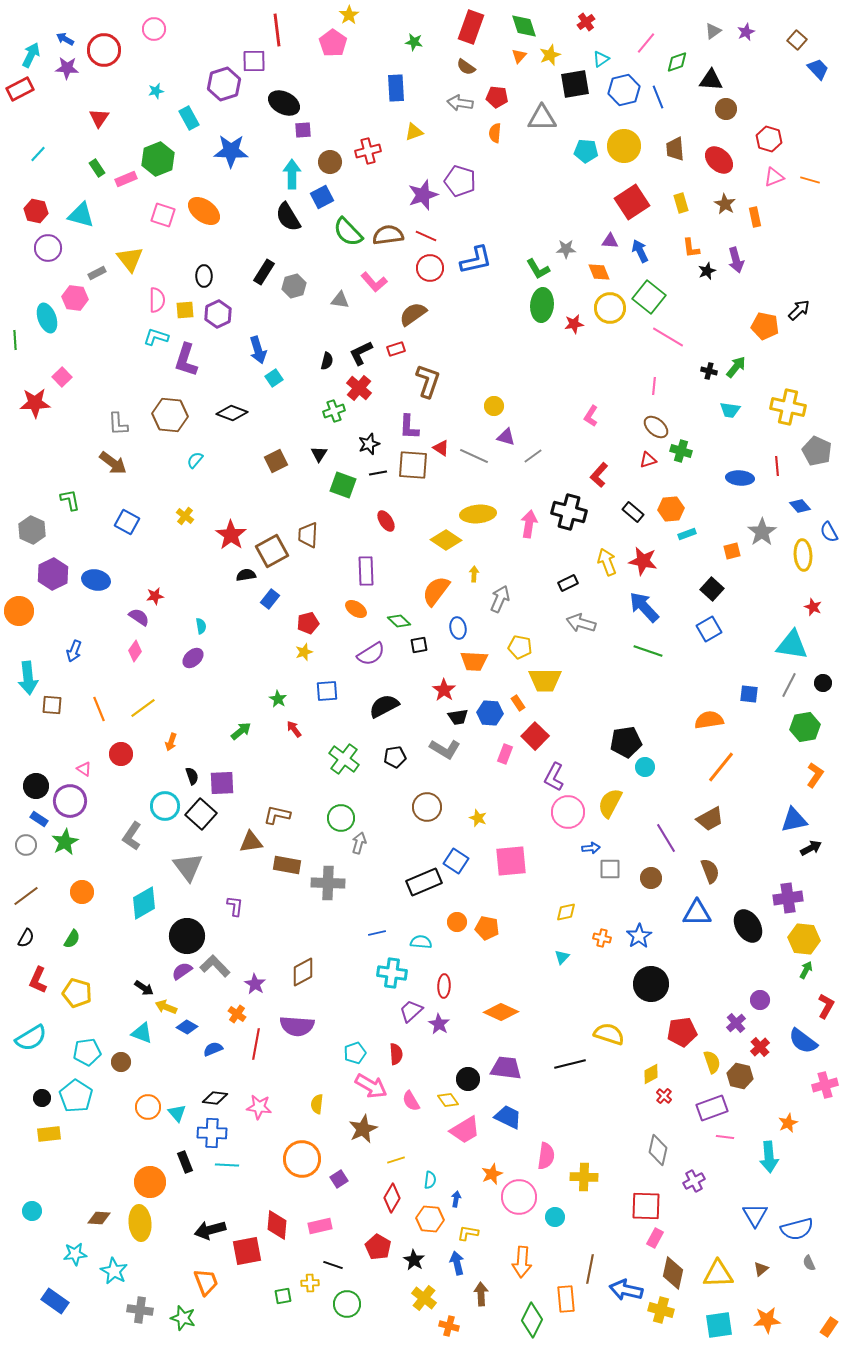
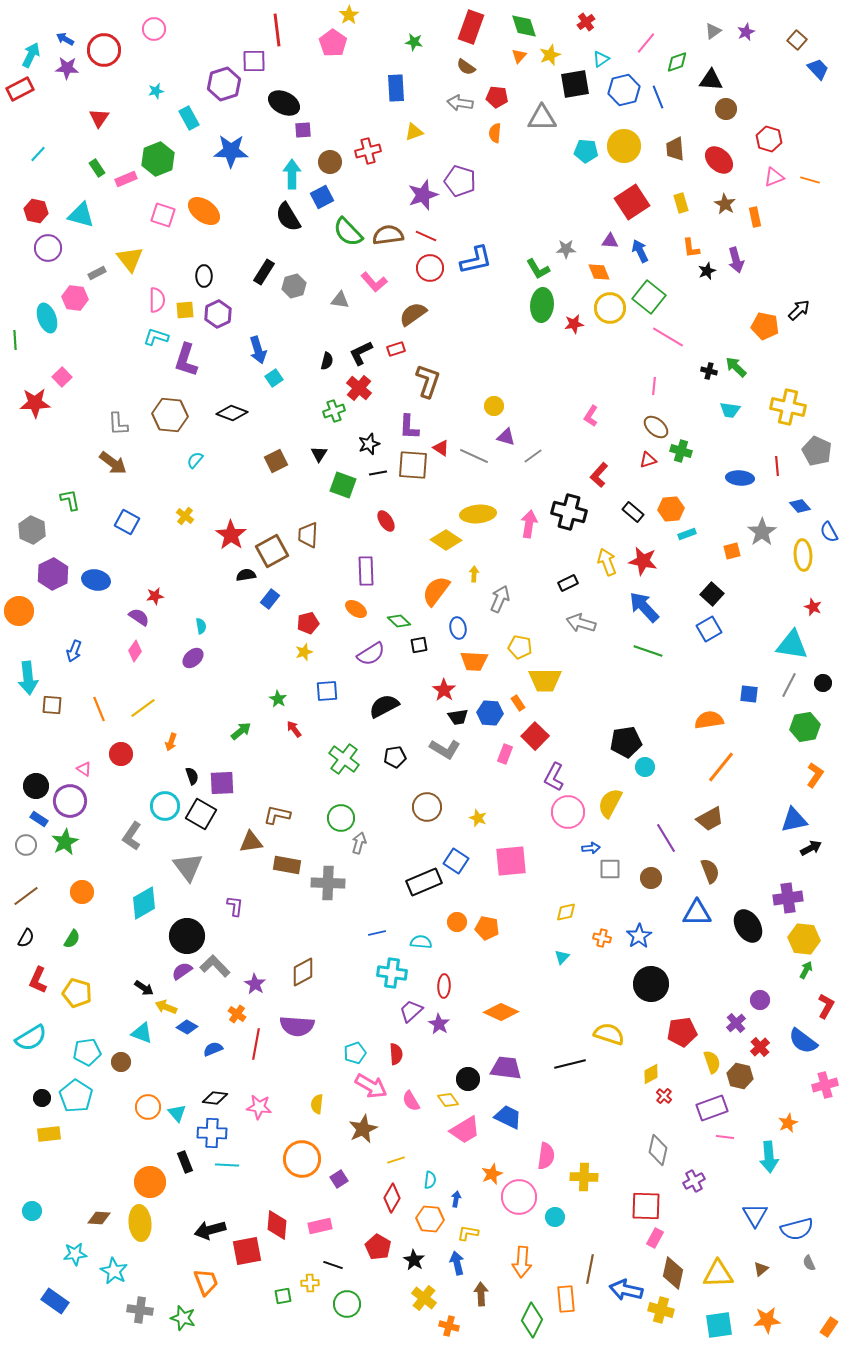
green arrow at (736, 367): rotated 85 degrees counterclockwise
black square at (712, 589): moved 5 px down
black square at (201, 814): rotated 12 degrees counterclockwise
